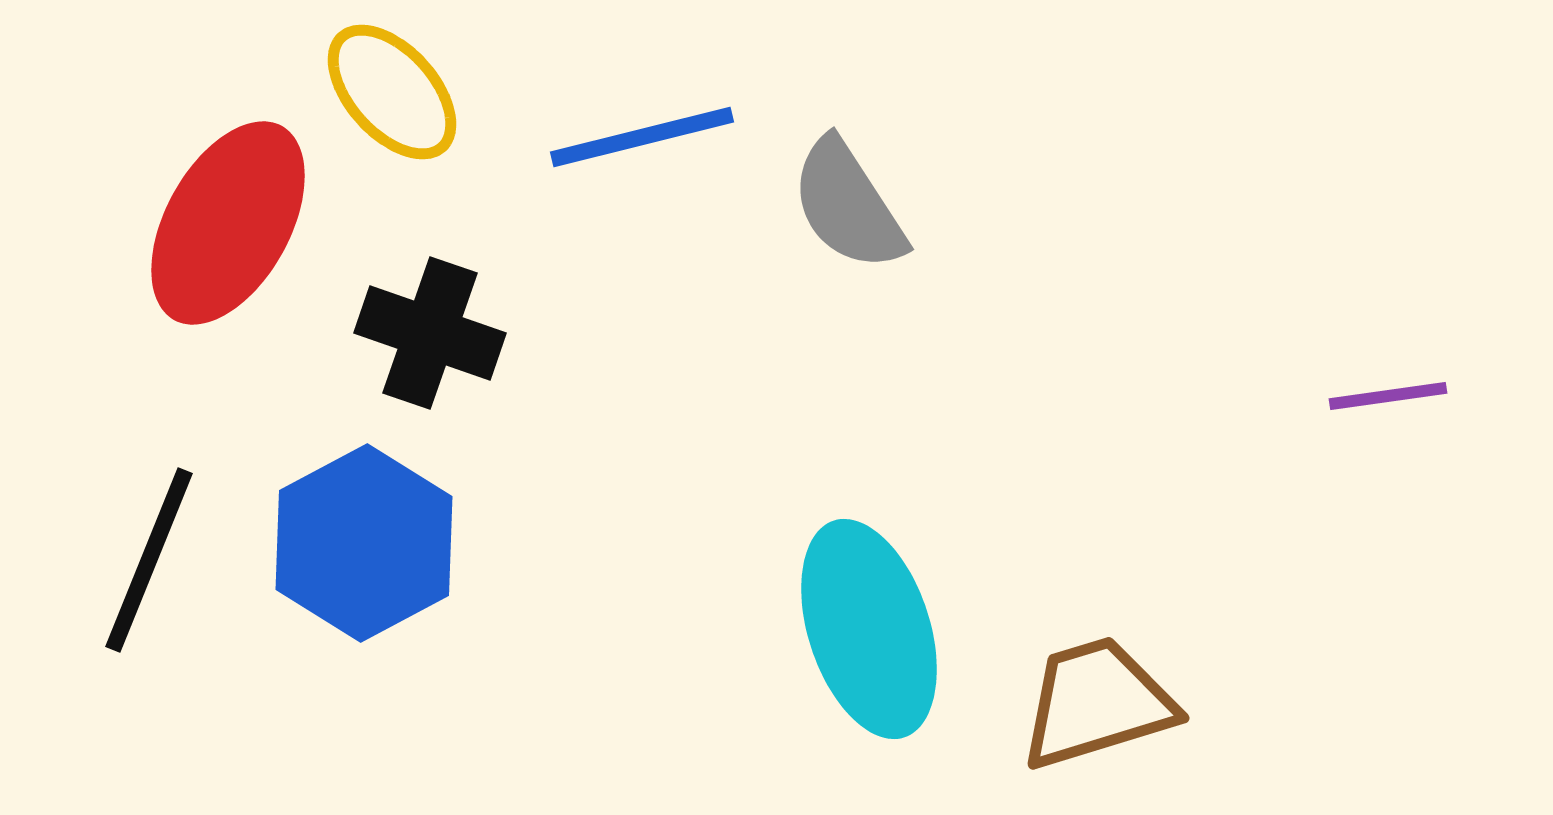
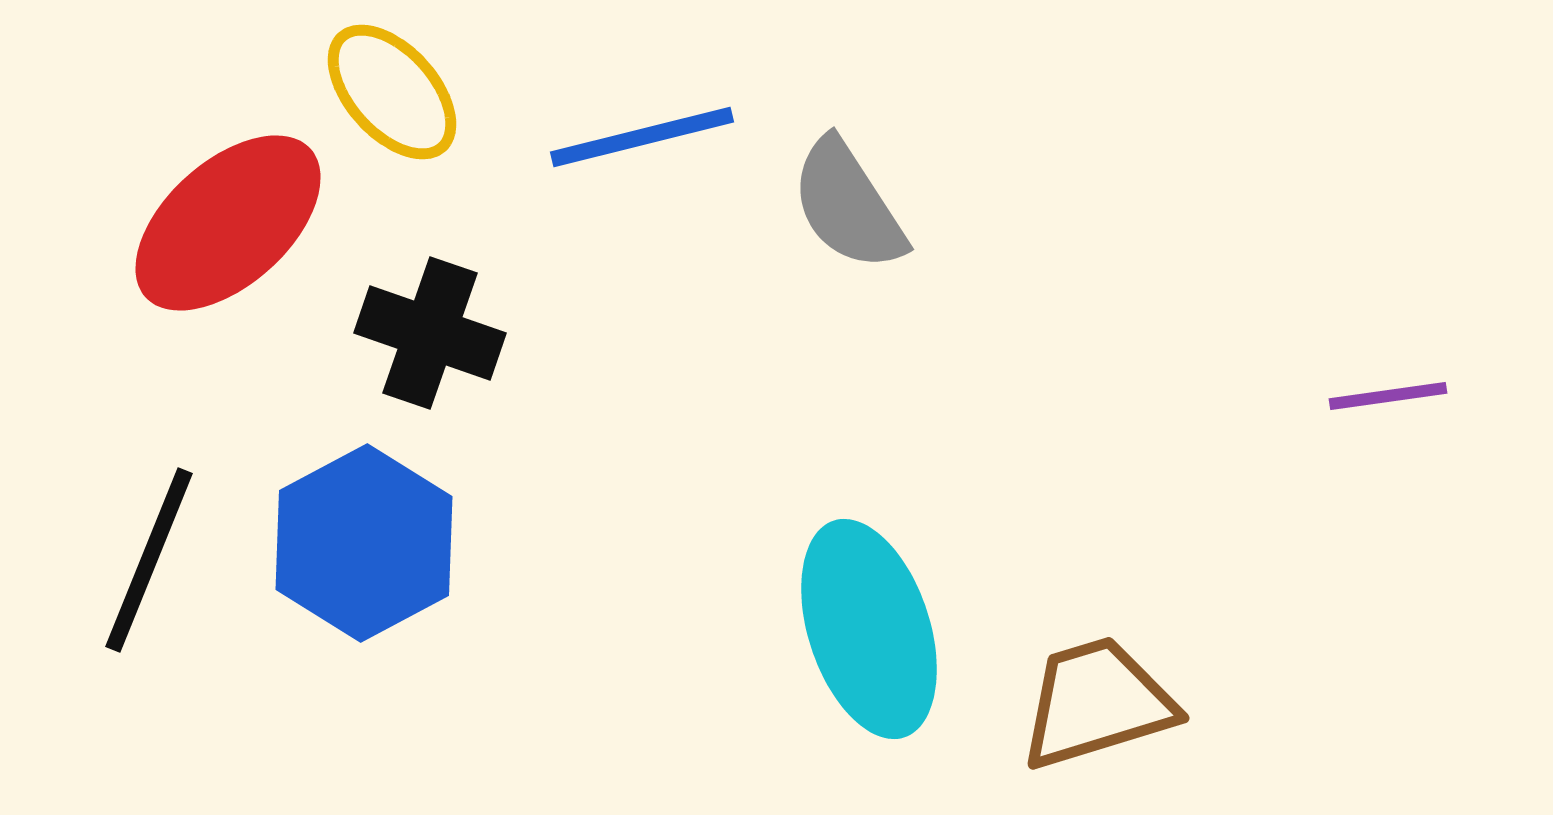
red ellipse: rotated 19 degrees clockwise
